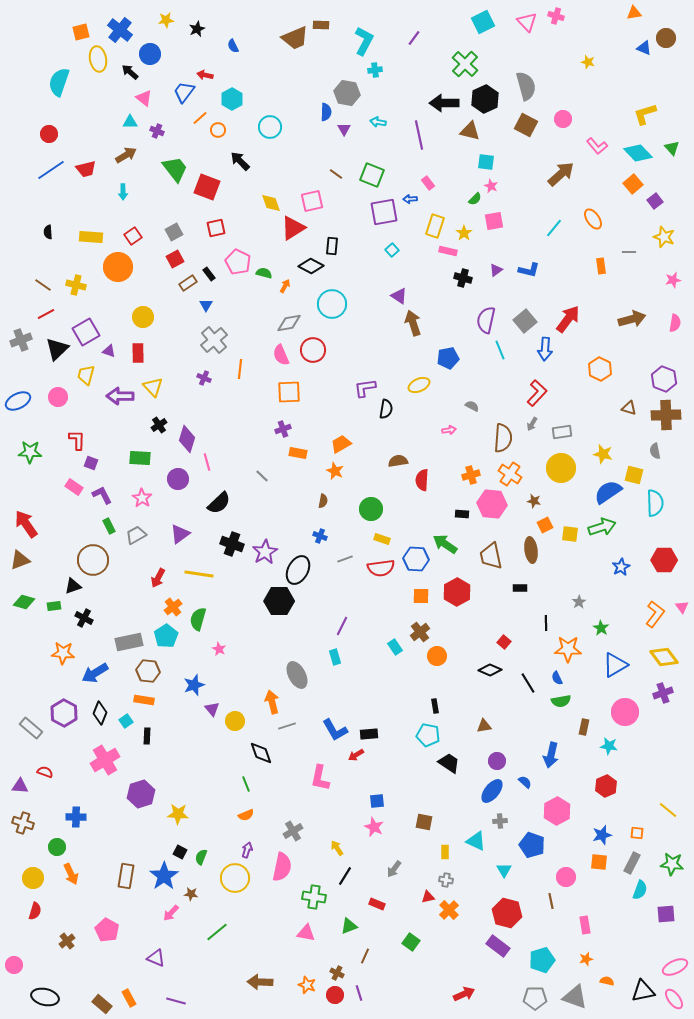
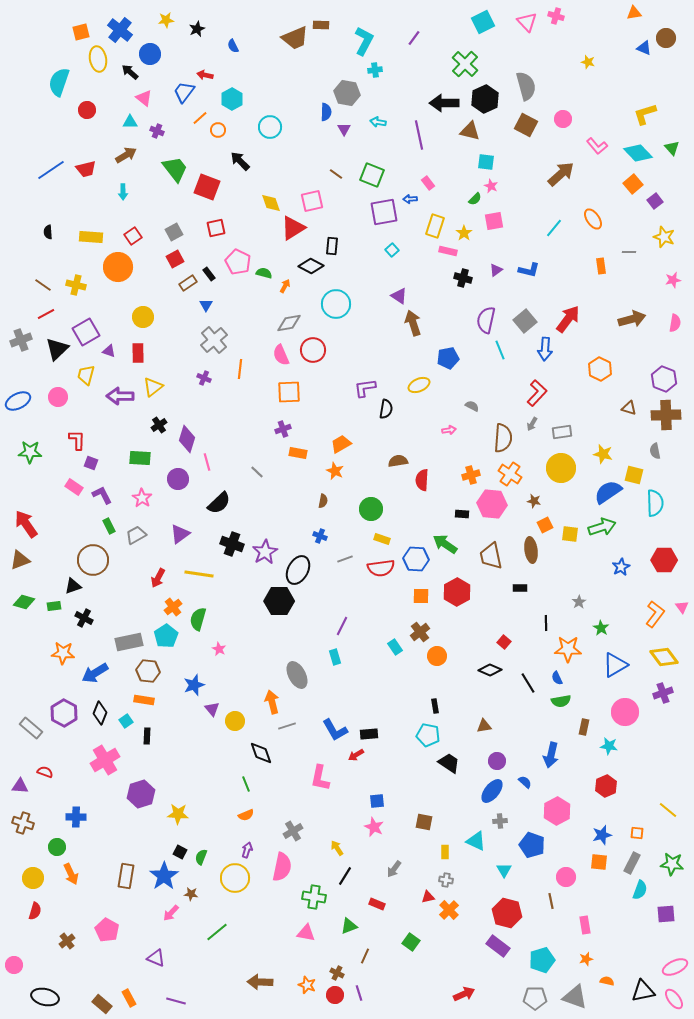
red circle at (49, 134): moved 38 px right, 24 px up
cyan circle at (332, 304): moved 4 px right
yellow triangle at (153, 387): rotated 35 degrees clockwise
gray line at (262, 476): moved 5 px left, 4 px up
